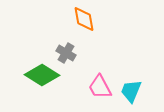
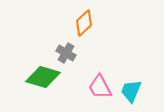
orange diamond: moved 4 px down; rotated 56 degrees clockwise
green diamond: moved 1 px right, 2 px down; rotated 16 degrees counterclockwise
